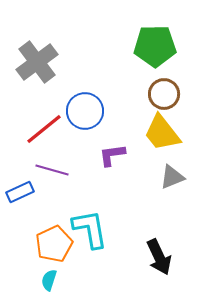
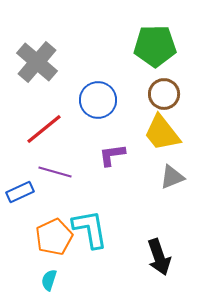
gray cross: rotated 12 degrees counterclockwise
blue circle: moved 13 px right, 11 px up
purple line: moved 3 px right, 2 px down
orange pentagon: moved 7 px up
black arrow: rotated 6 degrees clockwise
